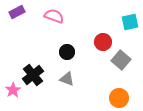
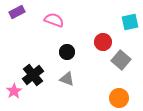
pink semicircle: moved 4 px down
pink star: moved 1 px right, 1 px down
